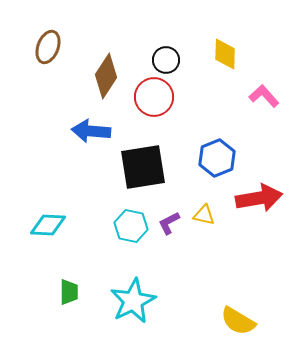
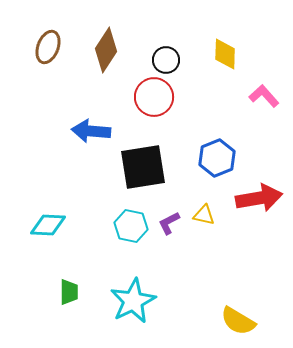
brown diamond: moved 26 px up
